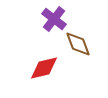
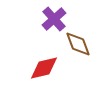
purple cross: rotated 10 degrees clockwise
